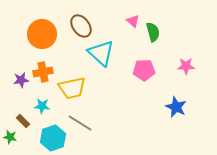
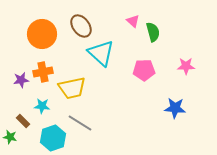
blue star: moved 1 px left, 1 px down; rotated 20 degrees counterclockwise
